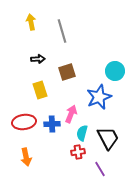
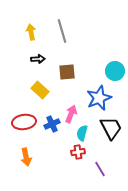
yellow arrow: moved 10 px down
brown square: rotated 12 degrees clockwise
yellow rectangle: rotated 30 degrees counterclockwise
blue star: moved 1 px down
blue cross: rotated 21 degrees counterclockwise
black trapezoid: moved 3 px right, 10 px up
